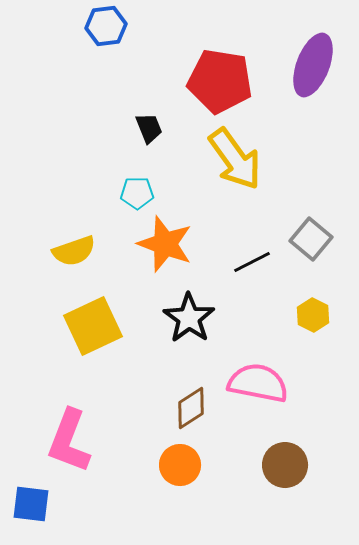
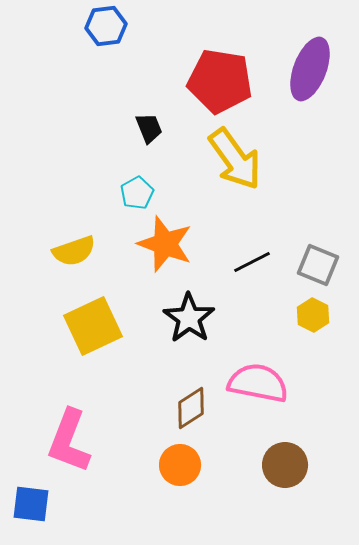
purple ellipse: moved 3 px left, 4 px down
cyan pentagon: rotated 28 degrees counterclockwise
gray square: moved 7 px right, 26 px down; rotated 18 degrees counterclockwise
